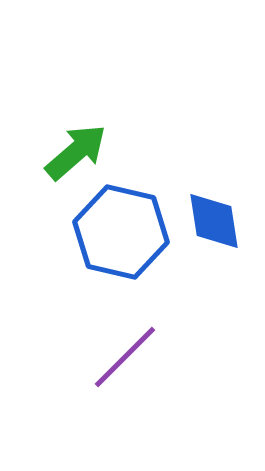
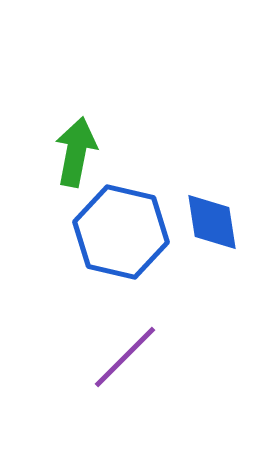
green arrow: rotated 38 degrees counterclockwise
blue diamond: moved 2 px left, 1 px down
